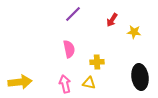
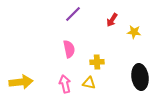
yellow arrow: moved 1 px right
